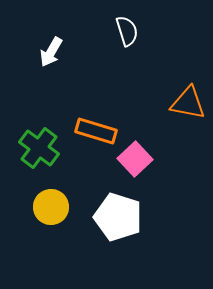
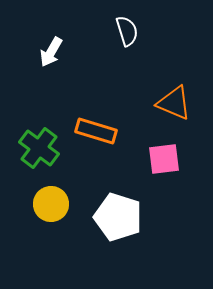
orange triangle: moved 14 px left; rotated 12 degrees clockwise
pink square: moved 29 px right; rotated 36 degrees clockwise
yellow circle: moved 3 px up
